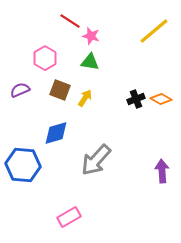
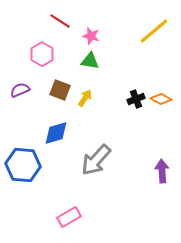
red line: moved 10 px left
pink hexagon: moved 3 px left, 4 px up
green triangle: moved 1 px up
